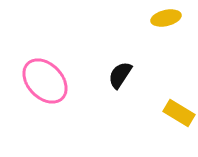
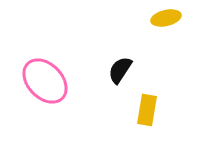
black semicircle: moved 5 px up
yellow rectangle: moved 32 px left, 3 px up; rotated 68 degrees clockwise
